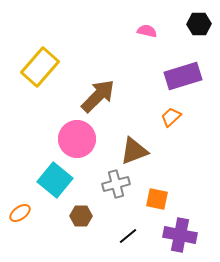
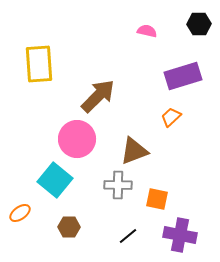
yellow rectangle: moved 1 px left, 3 px up; rotated 45 degrees counterclockwise
gray cross: moved 2 px right, 1 px down; rotated 16 degrees clockwise
brown hexagon: moved 12 px left, 11 px down
